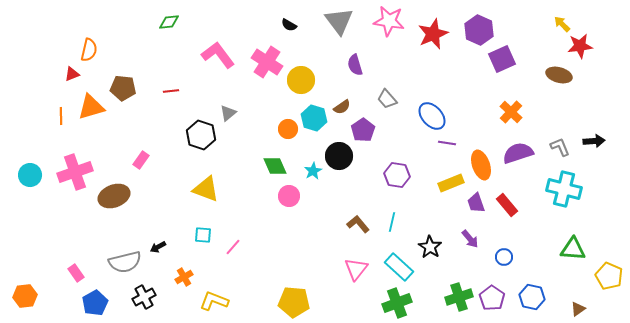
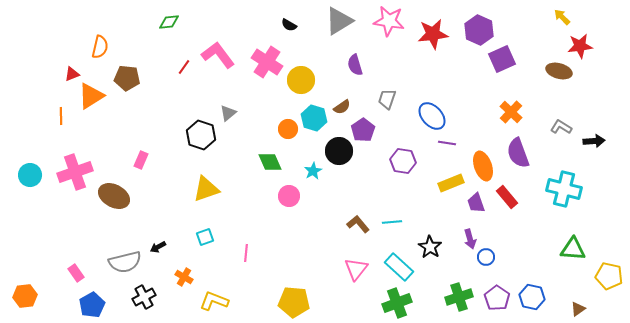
gray triangle at (339, 21): rotated 36 degrees clockwise
yellow arrow at (562, 24): moved 7 px up
red star at (433, 34): rotated 16 degrees clockwise
orange semicircle at (89, 50): moved 11 px right, 3 px up
brown ellipse at (559, 75): moved 4 px up
brown pentagon at (123, 88): moved 4 px right, 10 px up
red line at (171, 91): moved 13 px right, 24 px up; rotated 49 degrees counterclockwise
gray trapezoid at (387, 99): rotated 60 degrees clockwise
orange triangle at (91, 107): moved 11 px up; rotated 16 degrees counterclockwise
gray L-shape at (560, 147): moved 1 px right, 20 px up; rotated 35 degrees counterclockwise
purple semicircle at (518, 153): rotated 92 degrees counterclockwise
black circle at (339, 156): moved 5 px up
pink rectangle at (141, 160): rotated 12 degrees counterclockwise
orange ellipse at (481, 165): moved 2 px right, 1 px down
green diamond at (275, 166): moved 5 px left, 4 px up
purple hexagon at (397, 175): moved 6 px right, 14 px up
yellow triangle at (206, 189): rotated 40 degrees counterclockwise
brown ellipse at (114, 196): rotated 48 degrees clockwise
red rectangle at (507, 205): moved 8 px up
cyan line at (392, 222): rotated 72 degrees clockwise
cyan square at (203, 235): moved 2 px right, 2 px down; rotated 24 degrees counterclockwise
purple arrow at (470, 239): rotated 24 degrees clockwise
pink line at (233, 247): moved 13 px right, 6 px down; rotated 36 degrees counterclockwise
blue circle at (504, 257): moved 18 px left
yellow pentagon at (609, 276): rotated 12 degrees counterclockwise
orange cross at (184, 277): rotated 30 degrees counterclockwise
purple pentagon at (492, 298): moved 5 px right
blue pentagon at (95, 303): moved 3 px left, 2 px down
